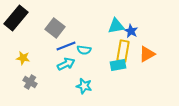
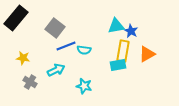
cyan arrow: moved 10 px left, 6 px down
